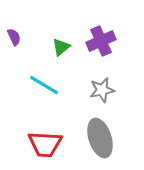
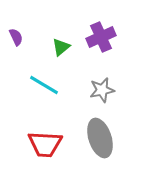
purple semicircle: moved 2 px right
purple cross: moved 4 px up
